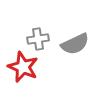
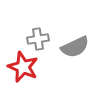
gray semicircle: moved 3 px down
